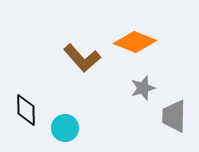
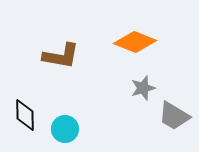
brown L-shape: moved 21 px left, 2 px up; rotated 39 degrees counterclockwise
black diamond: moved 1 px left, 5 px down
gray trapezoid: rotated 60 degrees counterclockwise
cyan circle: moved 1 px down
